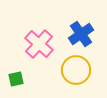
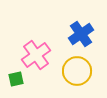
pink cross: moved 3 px left, 11 px down; rotated 12 degrees clockwise
yellow circle: moved 1 px right, 1 px down
